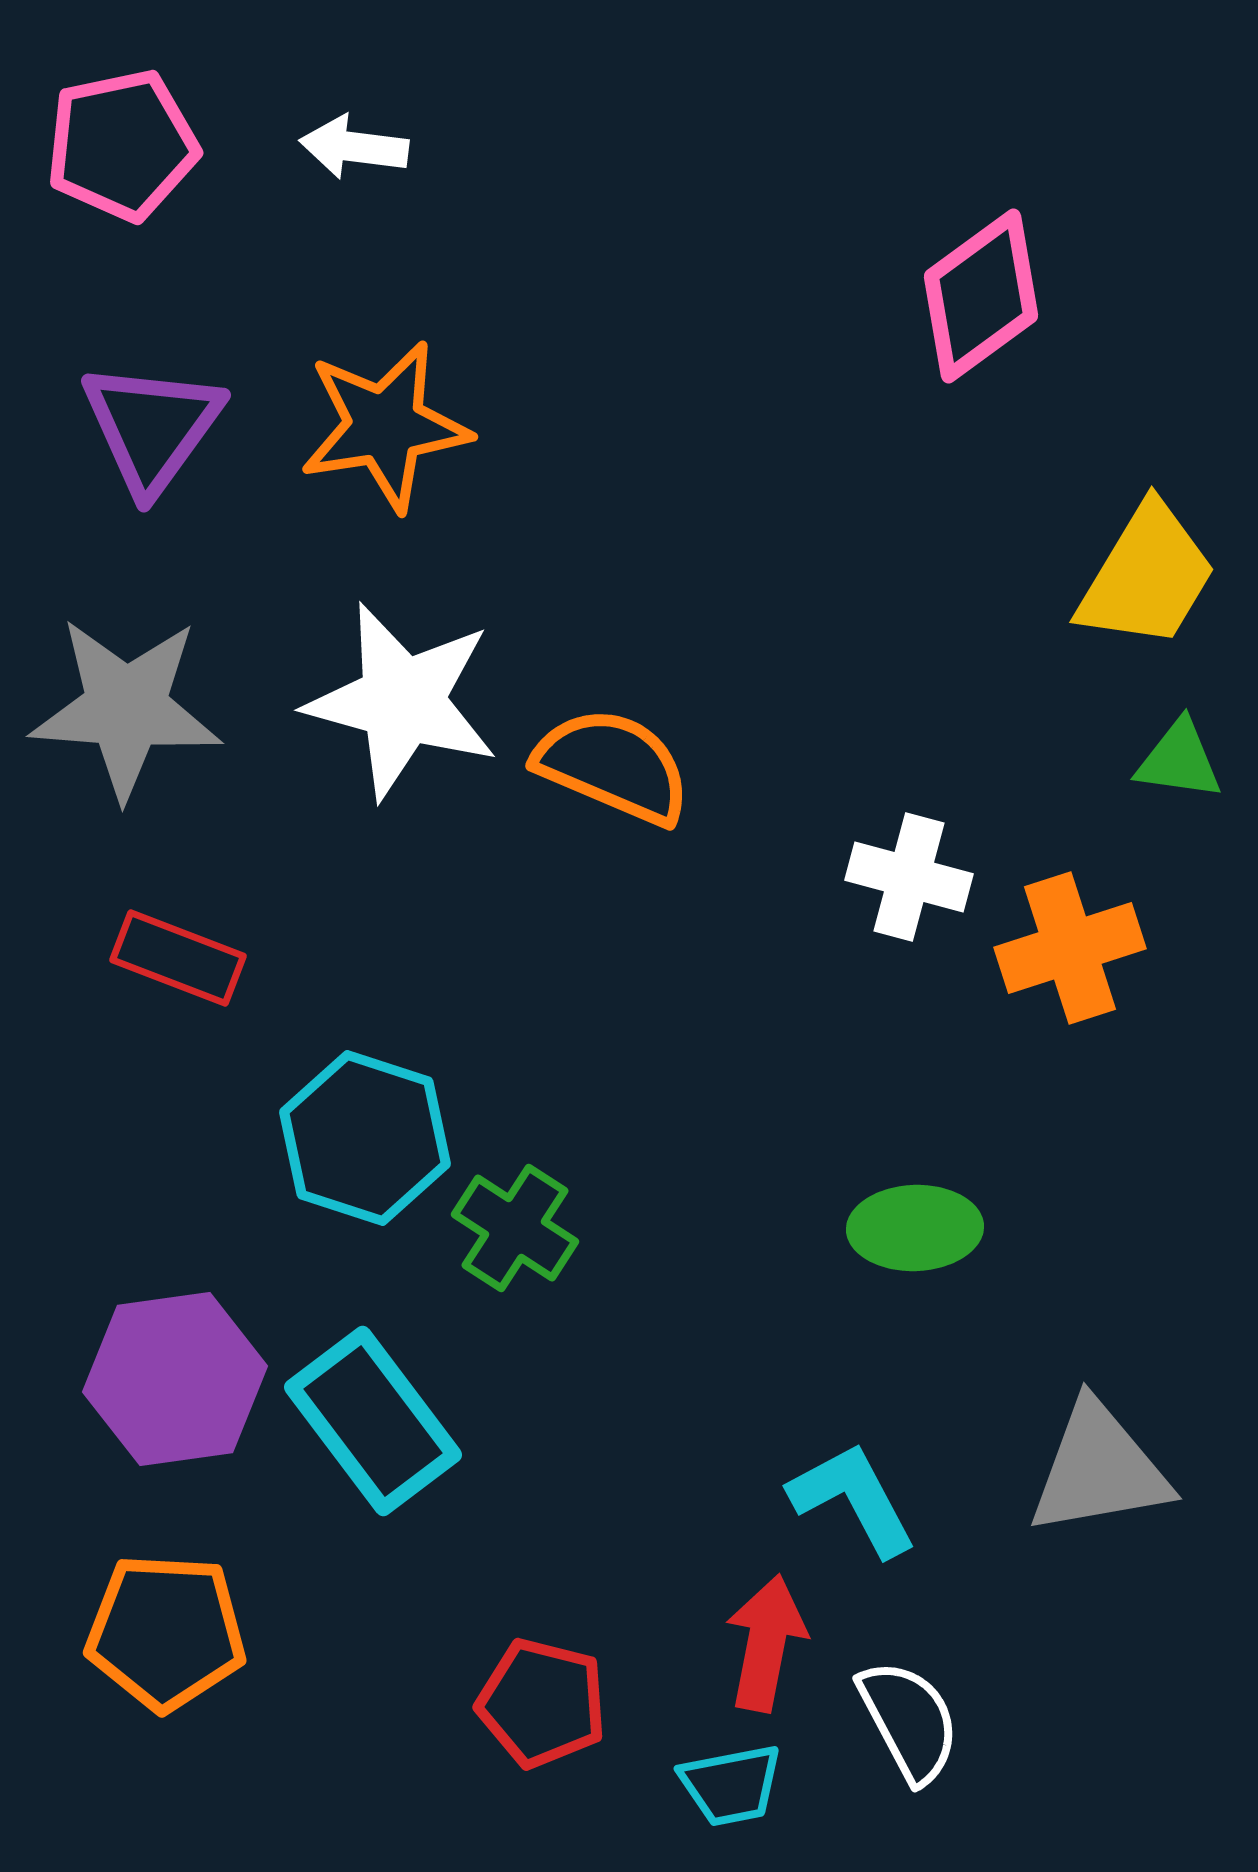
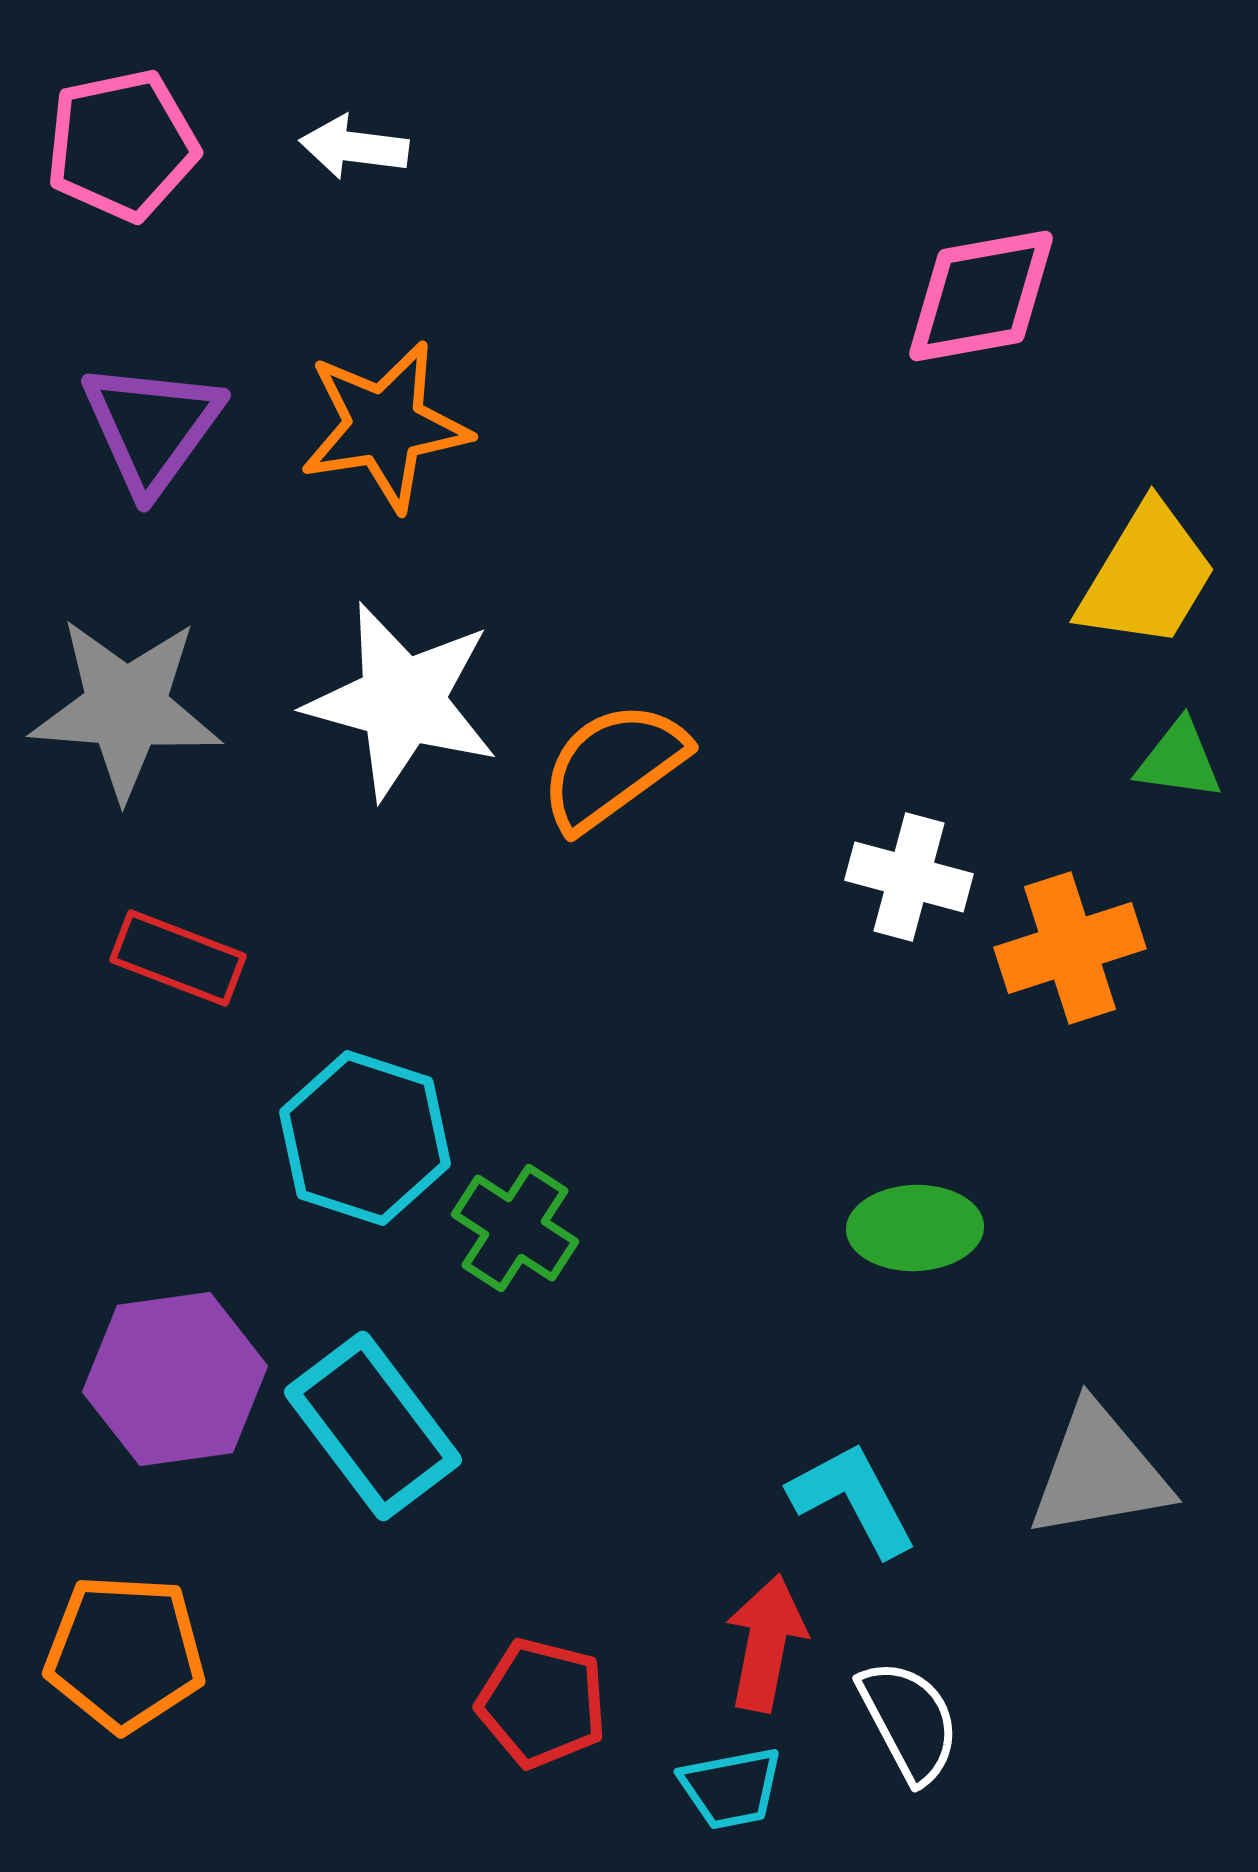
pink diamond: rotated 26 degrees clockwise
orange semicircle: rotated 59 degrees counterclockwise
cyan rectangle: moved 5 px down
gray triangle: moved 3 px down
orange pentagon: moved 41 px left, 21 px down
cyan trapezoid: moved 3 px down
